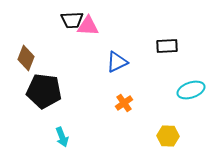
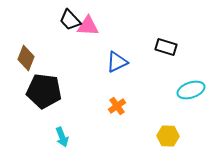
black trapezoid: moved 2 px left; rotated 50 degrees clockwise
black rectangle: moved 1 px left, 1 px down; rotated 20 degrees clockwise
orange cross: moved 7 px left, 3 px down
